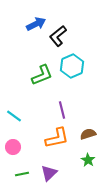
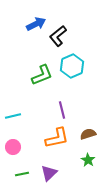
cyan line: moved 1 px left; rotated 49 degrees counterclockwise
